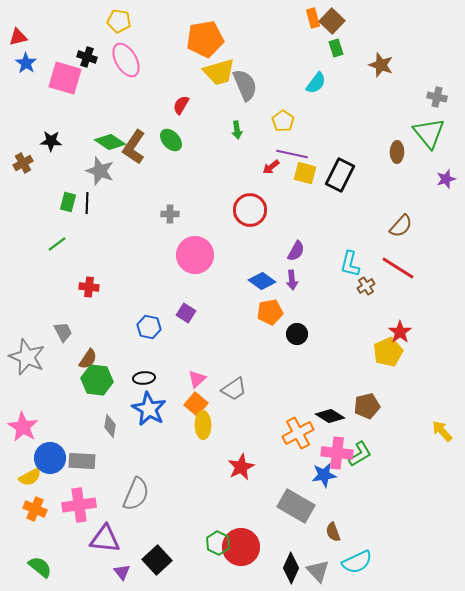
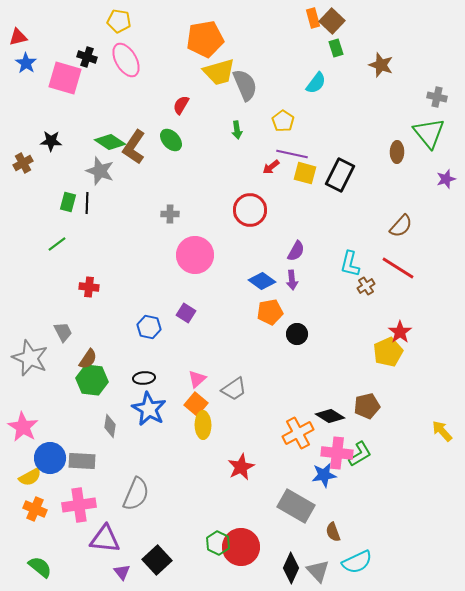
gray star at (27, 357): moved 3 px right, 1 px down
green hexagon at (97, 380): moved 5 px left
